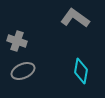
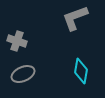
gray L-shape: rotated 56 degrees counterclockwise
gray ellipse: moved 3 px down
